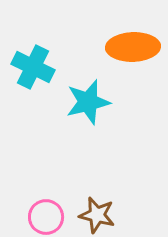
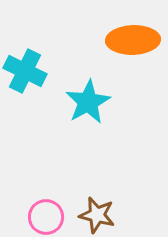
orange ellipse: moved 7 px up
cyan cross: moved 8 px left, 4 px down
cyan star: rotated 15 degrees counterclockwise
